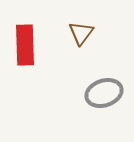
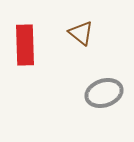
brown triangle: rotated 28 degrees counterclockwise
